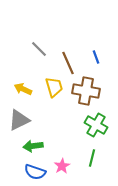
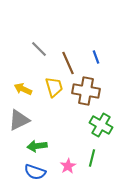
green cross: moved 5 px right
green arrow: moved 4 px right
pink star: moved 6 px right
